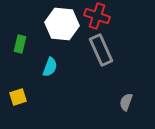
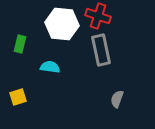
red cross: moved 1 px right
gray rectangle: rotated 12 degrees clockwise
cyan semicircle: rotated 102 degrees counterclockwise
gray semicircle: moved 9 px left, 3 px up
